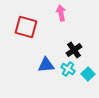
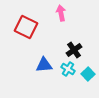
red square: rotated 10 degrees clockwise
blue triangle: moved 2 px left
